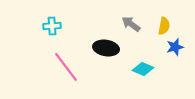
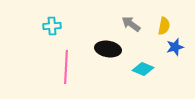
black ellipse: moved 2 px right, 1 px down
pink line: rotated 40 degrees clockwise
